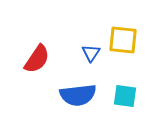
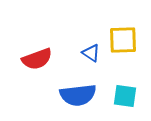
yellow square: rotated 8 degrees counterclockwise
blue triangle: rotated 30 degrees counterclockwise
red semicircle: rotated 36 degrees clockwise
